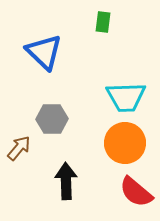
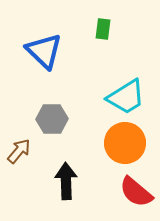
green rectangle: moved 7 px down
blue triangle: moved 1 px up
cyan trapezoid: rotated 30 degrees counterclockwise
brown arrow: moved 3 px down
